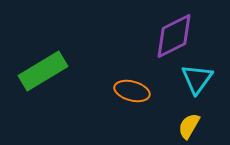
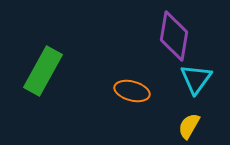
purple diamond: rotated 54 degrees counterclockwise
green rectangle: rotated 30 degrees counterclockwise
cyan triangle: moved 1 px left
